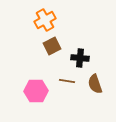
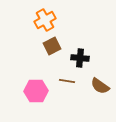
brown semicircle: moved 5 px right, 2 px down; rotated 36 degrees counterclockwise
